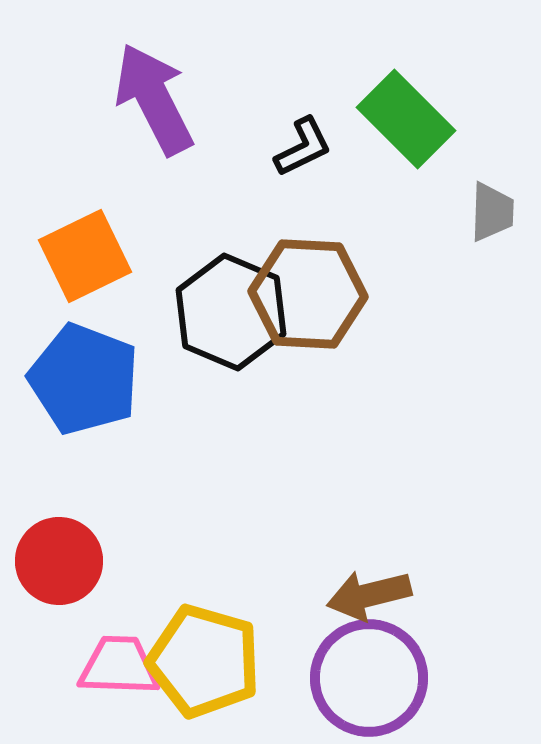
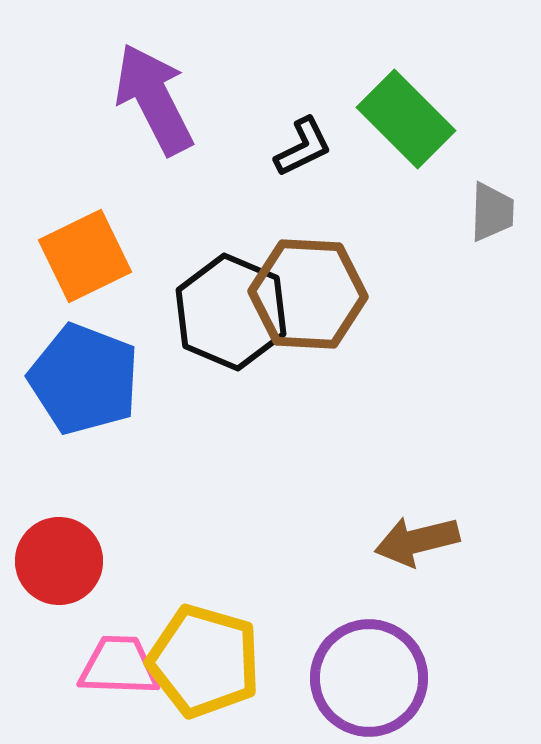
brown arrow: moved 48 px right, 54 px up
